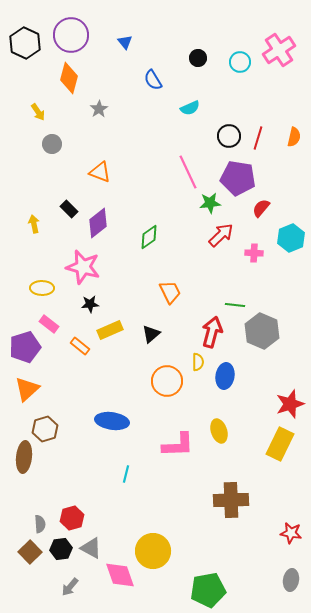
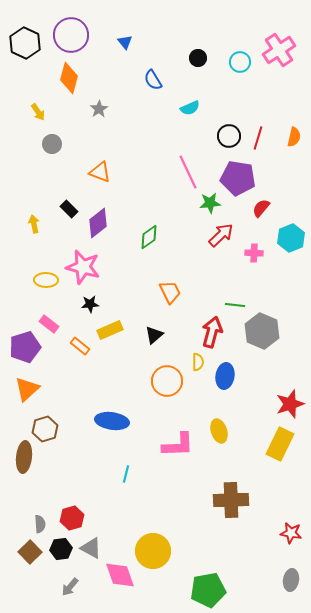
yellow ellipse at (42, 288): moved 4 px right, 8 px up
black triangle at (151, 334): moved 3 px right, 1 px down
